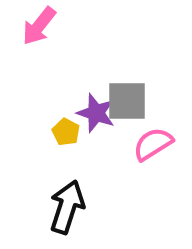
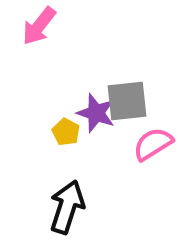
gray square: rotated 6 degrees counterclockwise
